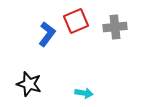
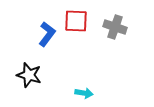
red square: rotated 25 degrees clockwise
gray cross: rotated 25 degrees clockwise
black star: moved 9 px up
